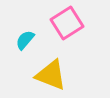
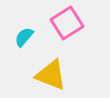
cyan semicircle: moved 1 px left, 3 px up
